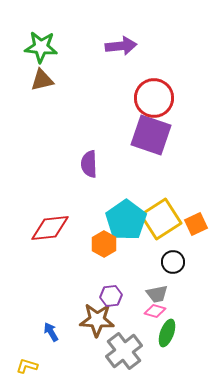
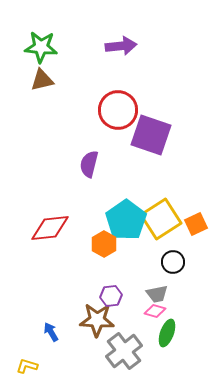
red circle: moved 36 px left, 12 px down
purple semicircle: rotated 16 degrees clockwise
